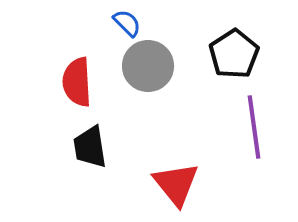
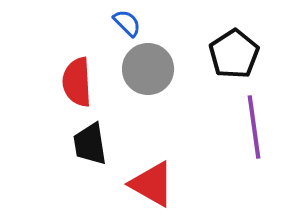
gray circle: moved 3 px down
black trapezoid: moved 3 px up
red triangle: moved 24 px left; rotated 21 degrees counterclockwise
